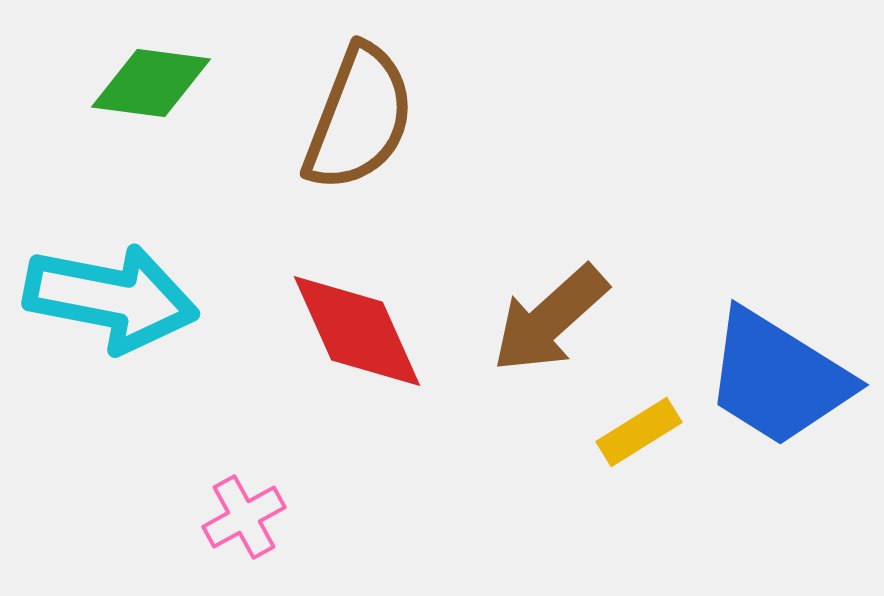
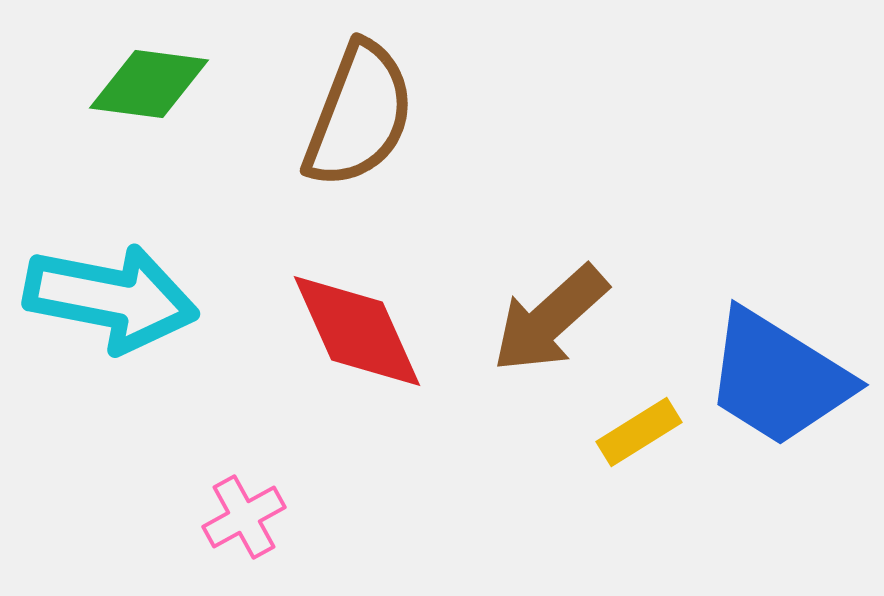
green diamond: moved 2 px left, 1 px down
brown semicircle: moved 3 px up
